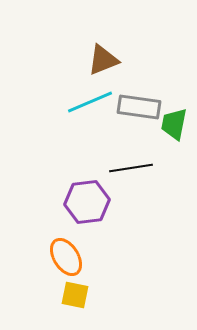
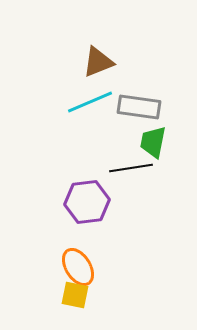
brown triangle: moved 5 px left, 2 px down
green trapezoid: moved 21 px left, 18 px down
orange ellipse: moved 12 px right, 10 px down
